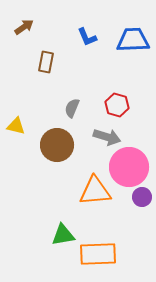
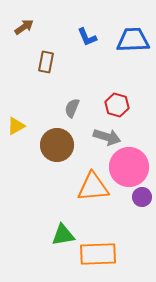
yellow triangle: rotated 42 degrees counterclockwise
orange triangle: moved 2 px left, 4 px up
